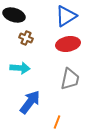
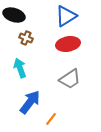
cyan arrow: rotated 114 degrees counterclockwise
gray trapezoid: rotated 45 degrees clockwise
orange line: moved 6 px left, 3 px up; rotated 16 degrees clockwise
